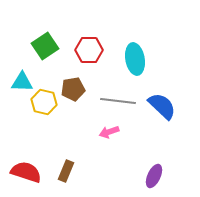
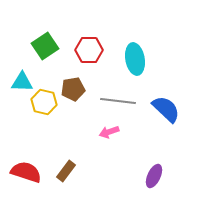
blue semicircle: moved 4 px right, 3 px down
brown rectangle: rotated 15 degrees clockwise
